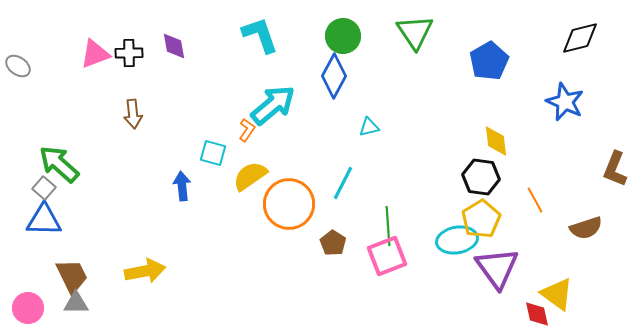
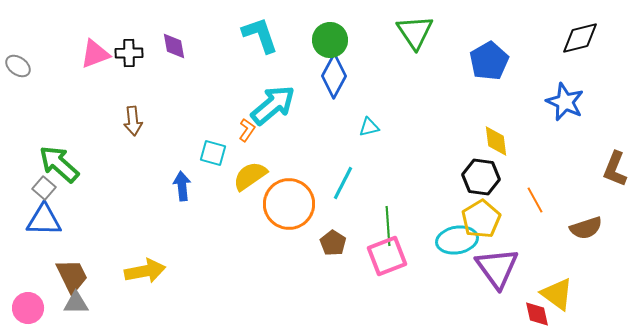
green circle: moved 13 px left, 4 px down
brown arrow: moved 7 px down
